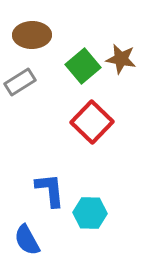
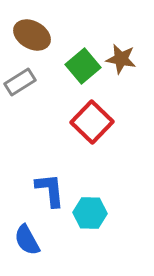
brown ellipse: rotated 30 degrees clockwise
